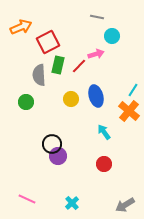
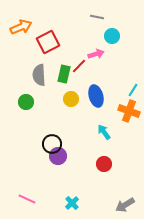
green rectangle: moved 6 px right, 9 px down
orange cross: rotated 20 degrees counterclockwise
